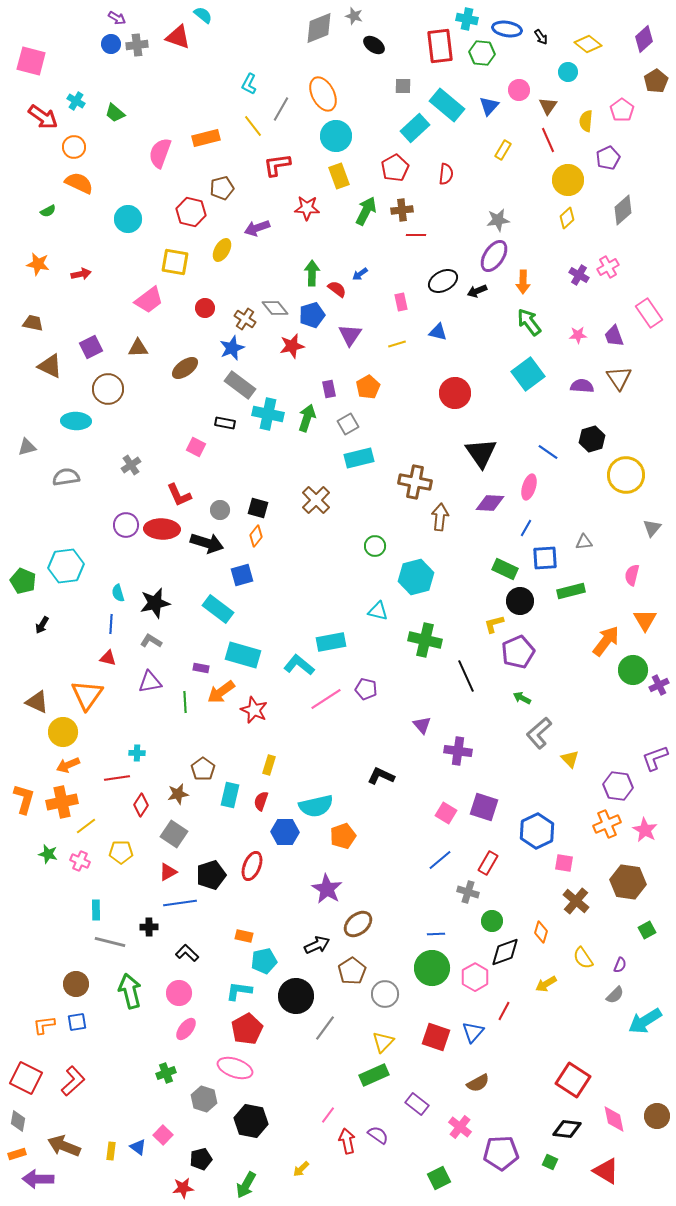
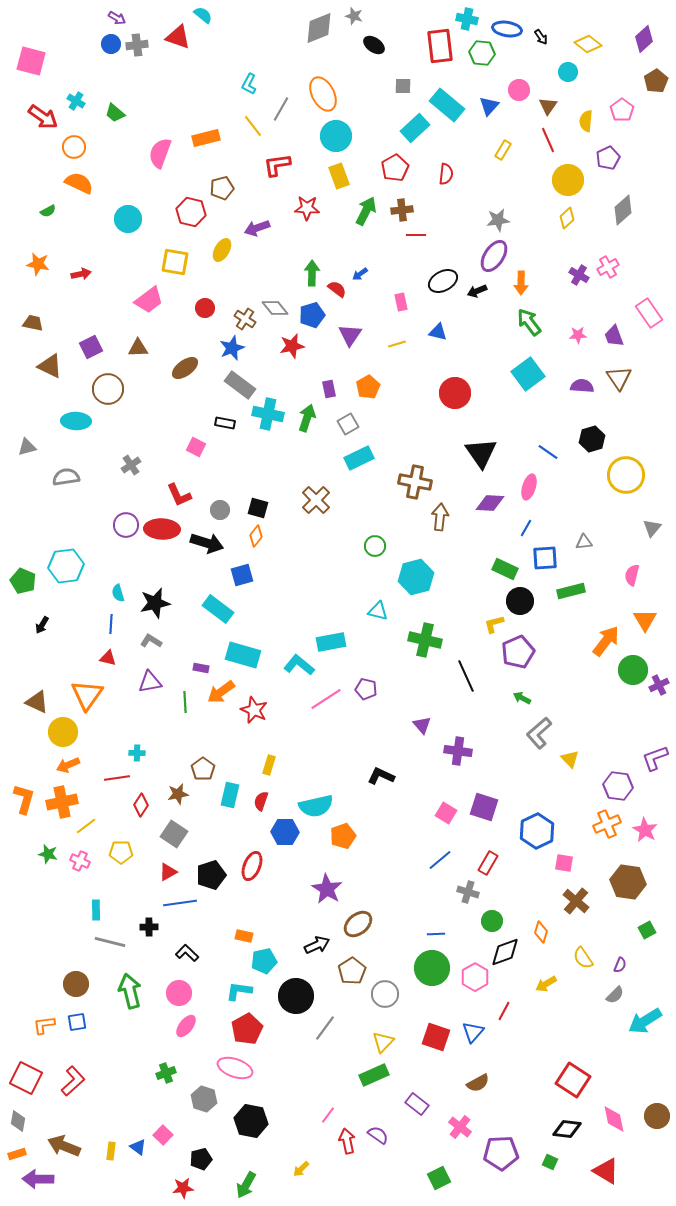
orange arrow at (523, 282): moved 2 px left, 1 px down
cyan rectangle at (359, 458): rotated 12 degrees counterclockwise
pink ellipse at (186, 1029): moved 3 px up
